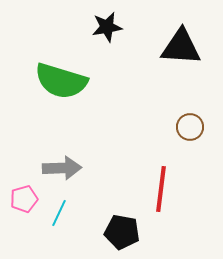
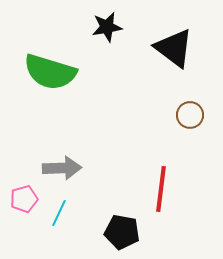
black triangle: moved 7 px left, 1 px down; rotated 33 degrees clockwise
green semicircle: moved 11 px left, 9 px up
brown circle: moved 12 px up
